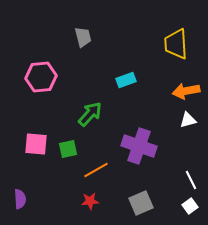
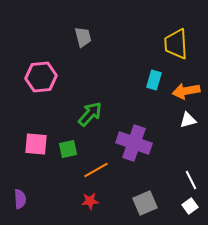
cyan rectangle: moved 28 px right; rotated 54 degrees counterclockwise
purple cross: moved 5 px left, 3 px up
gray square: moved 4 px right
